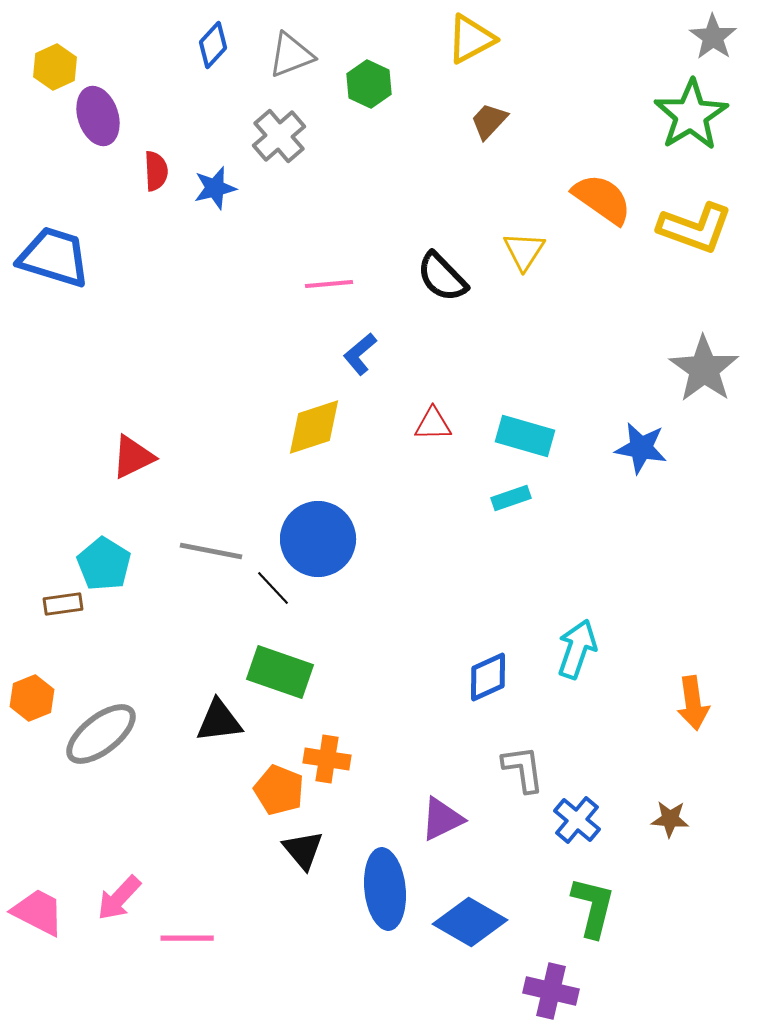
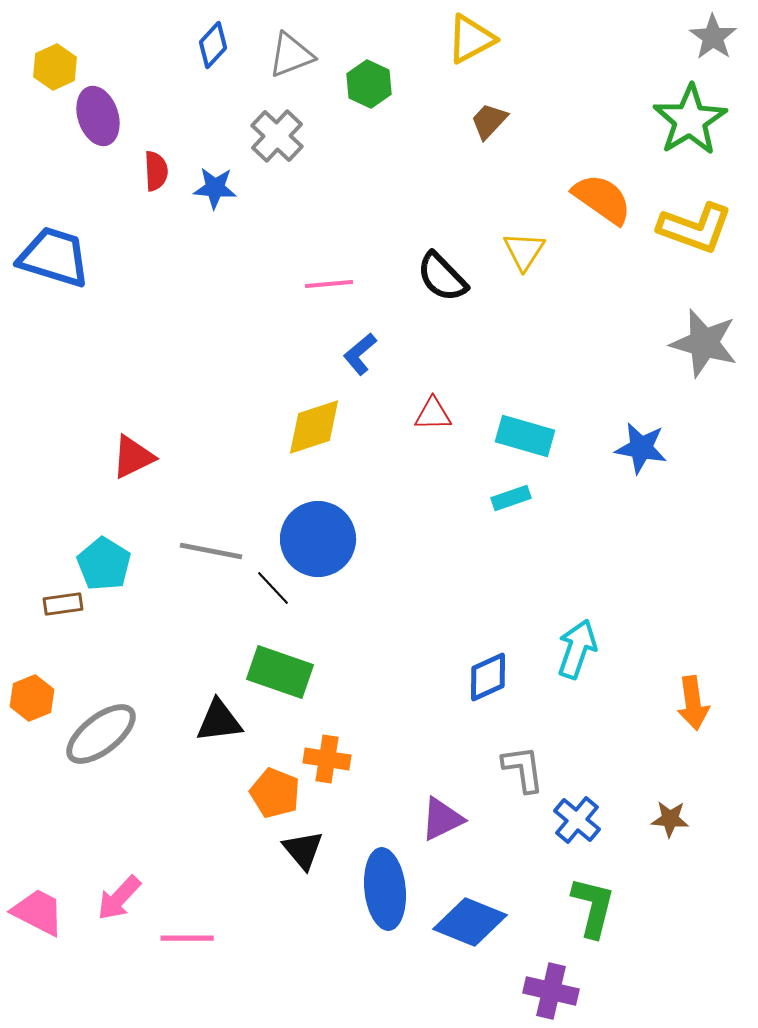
green star at (691, 115): moved 1 px left, 5 px down
gray cross at (279, 136): moved 2 px left; rotated 6 degrees counterclockwise
blue star at (215, 188): rotated 18 degrees clockwise
gray star at (704, 369): moved 26 px up; rotated 20 degrees counterclockwise
red triangle at (433, 424): moved 10 px up
orange pentagon at (279, 790): moved 4 px left, 3 px down
blue diamond at (470, 922): rotated 8 degrees counterclockwise
